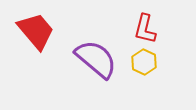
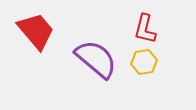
yellow hexagon: rotated 25 degrees clockwise
